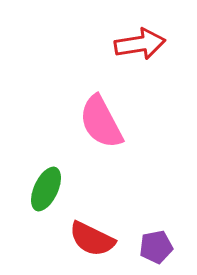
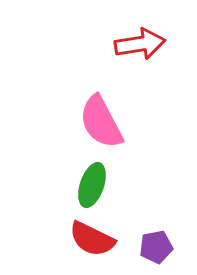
green ellipse: moved 46 px right, 4 px up; rotated 6 degrees counterclockwise
